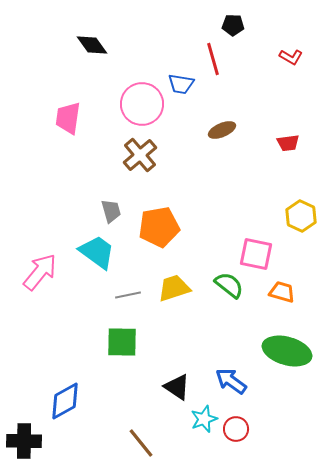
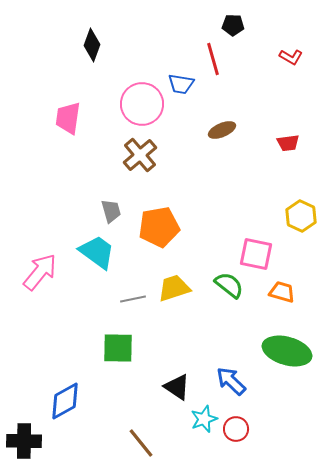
black diamond: rotated 56 degrees clockwise
gray line: moved 5 px right, 4 px down
green square: moved 4 px left, 6 px down
blue arrow: rotated 8 degrees clockwise
